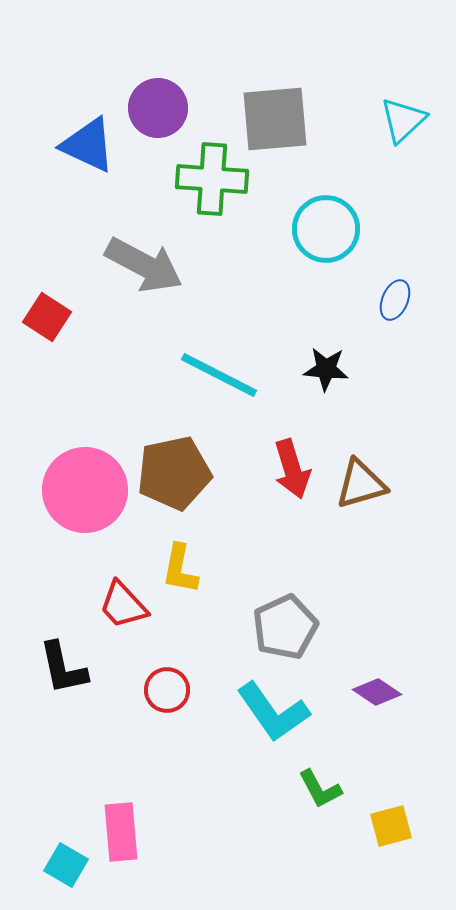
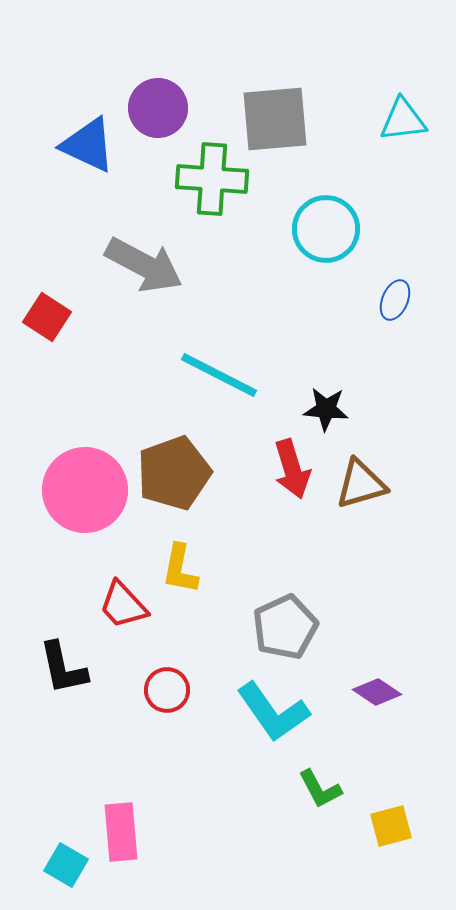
cyan triangle: rotated 36 degrees clockwise
black star: moved 40 px down
brown pentagon: rotated 8 degrees counterclockwise
